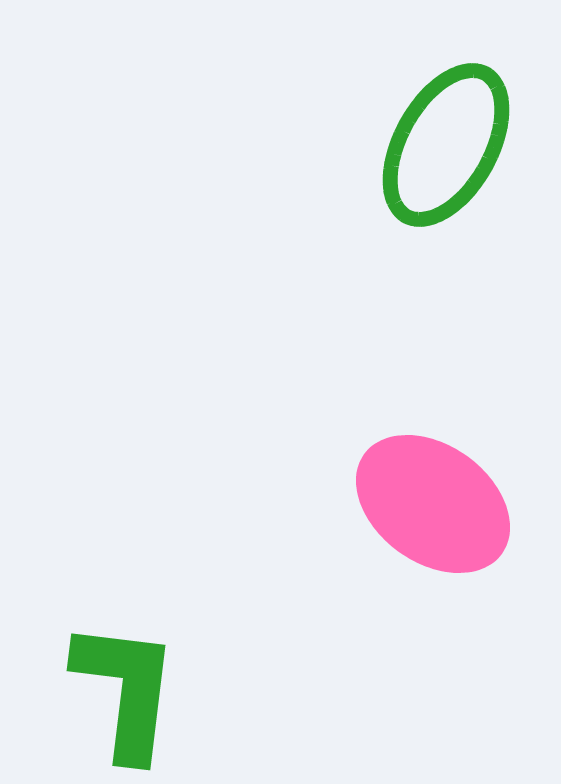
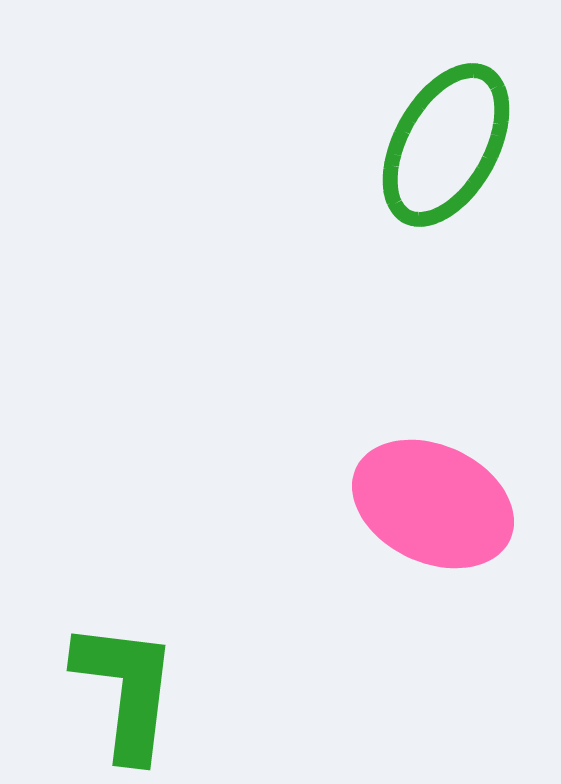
pink ellipse: rotated 11 degrees counterclockwise
